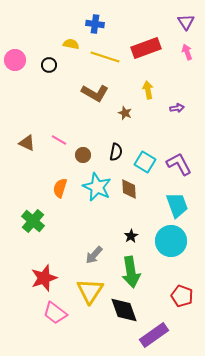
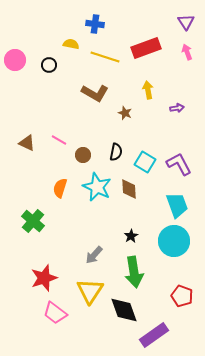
cyan circle: moved 3 px right
green arrow: moved 3 px right
